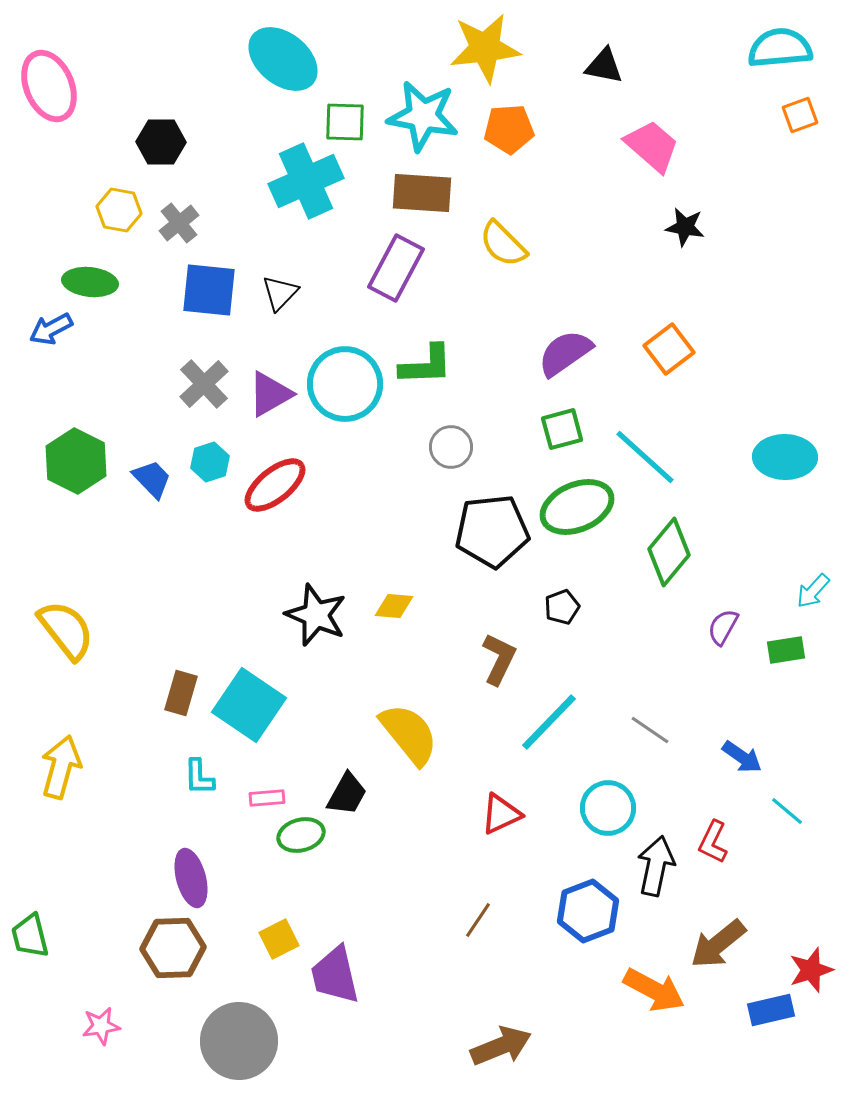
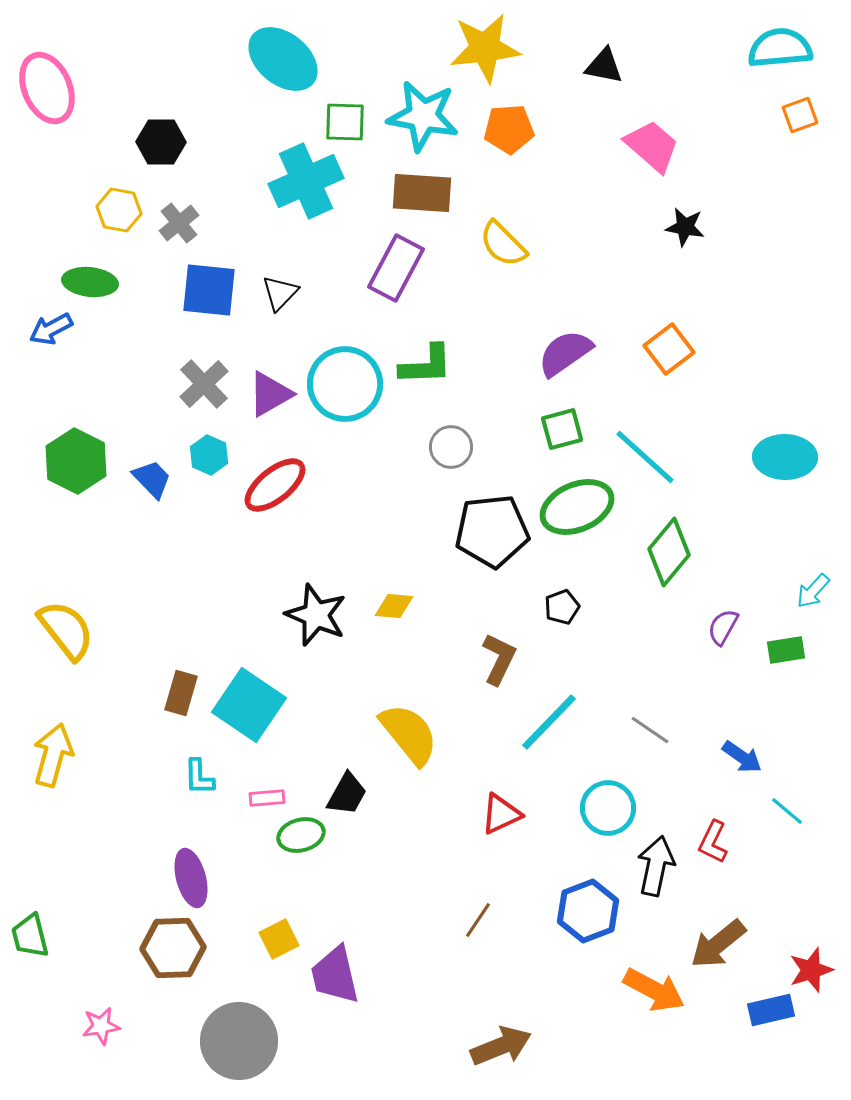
pink ellipse at (49, 86): moved 2 px left, 2 px down
cyan hexagon at (210, 462): moved 1 px left, 7 px up; rotated 18 degrees counterclockwise
yellow arrow at (61, 767): moved 8 px left, 12 px up
